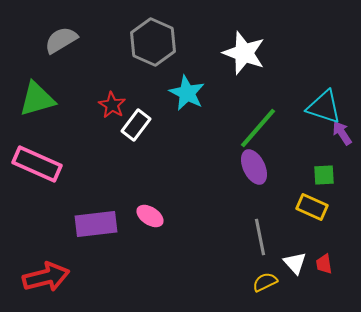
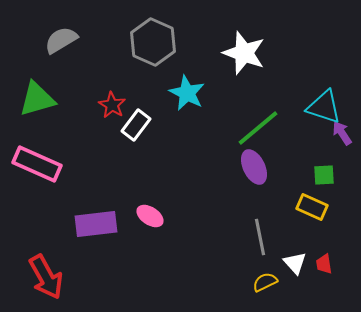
green line: rotated 9 degrees clockwise
red arrow: rotated 75 degrees clockwise
